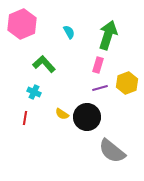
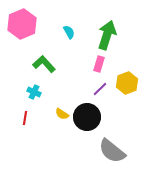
green arrow: moved 1 px left
pink rectangle: moved 1 px right, 1 px up
purple line: moved 1 px down; rotated 28 degrees counterclockwise
